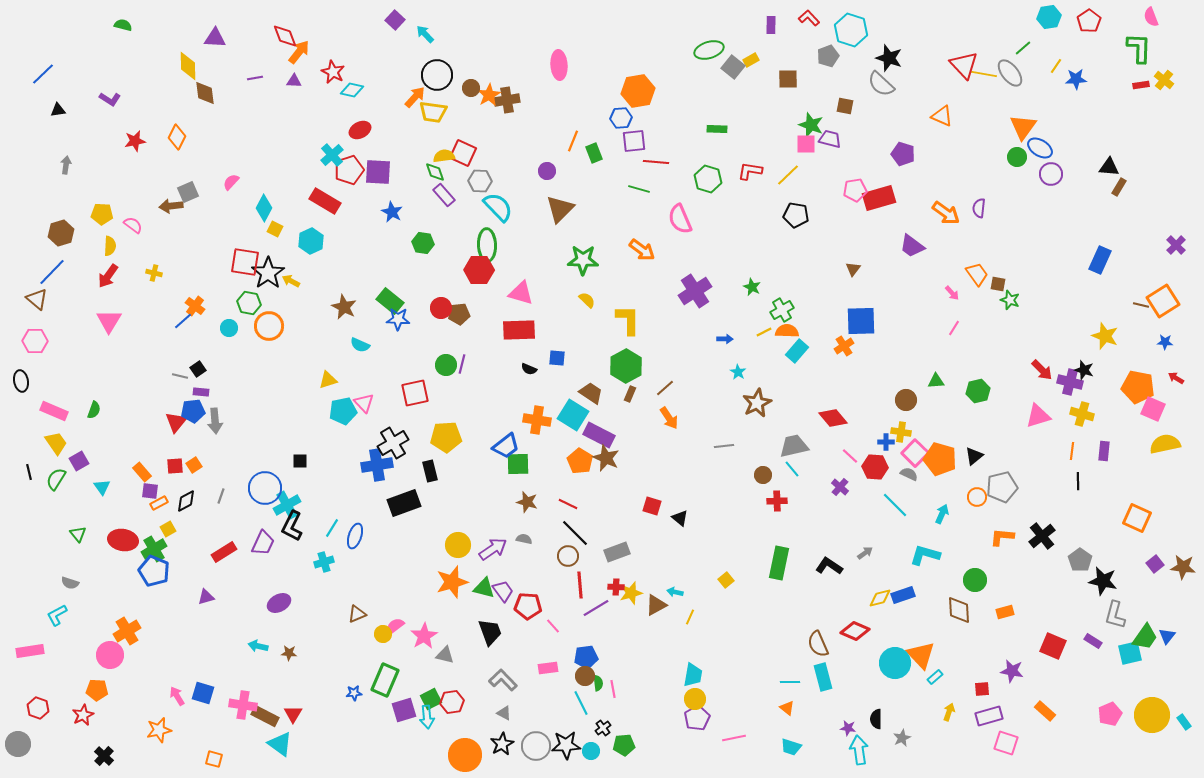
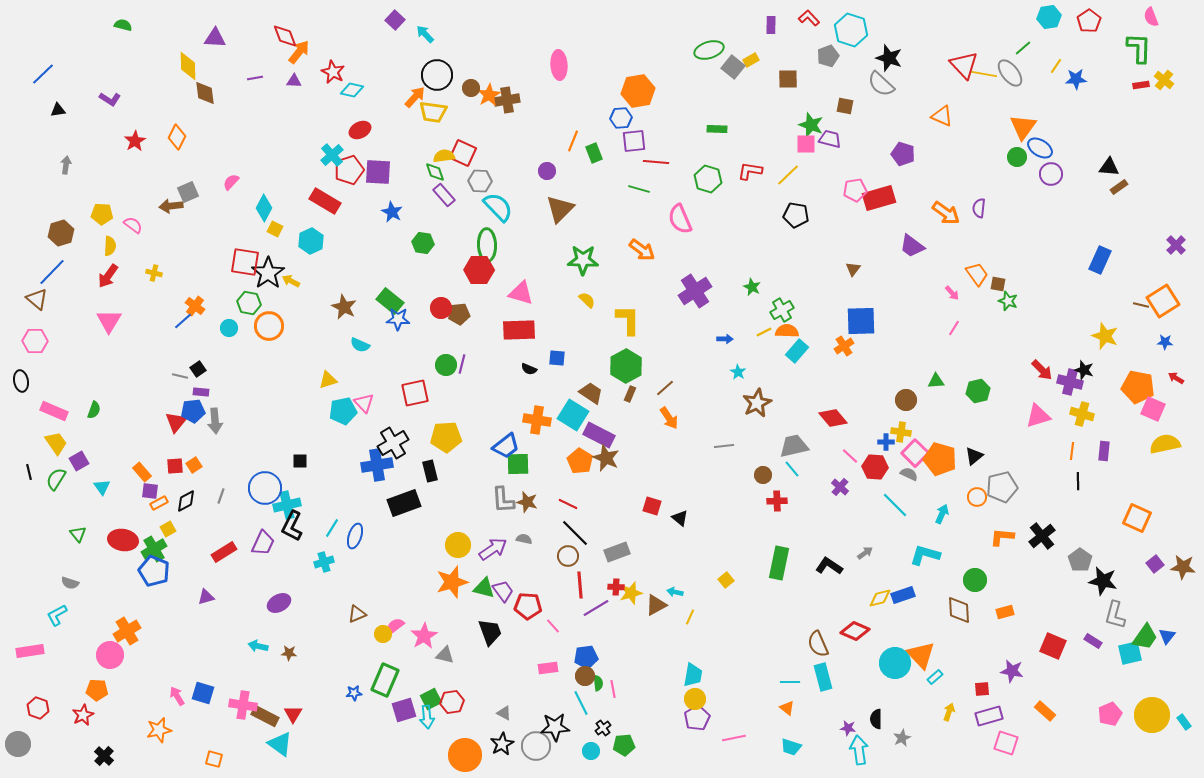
red star at (135, 141): rotated 20 degrees counterclockwise
brown rectangle at (1119, 187): rotated 24 degrees clockwise
green star at (1010, 300): moved 2 px left, 1 px down
cyan cross at (287, 505): rotated 16 degrees clockwise
gray L-shape at (503, 680): moved 180 px up; rotated 140 degrees counterclockwise
black star at (566, 745): moved 11 px left, 18 px up
